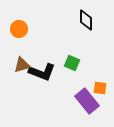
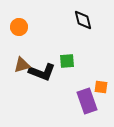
black diamond: moved 3 px left; rotated 15 degrees counterclockwise
orange circle: moved 2 px up
green square: moved 5 px left, 2 px up; rotated 28 degrees counterclockwise
orange square: moved 1 px right, 1 px up
purple rectangle: rotated 20 degrees clockwise
